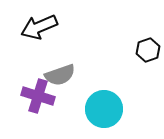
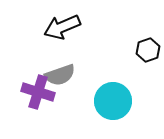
black arrow: moved 23 px right
purple cross: moved 4 px up
cyan circle: moved 9 px right, 8 px up
